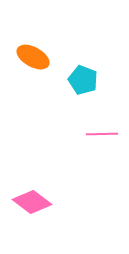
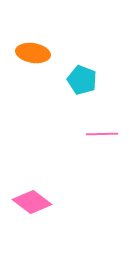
orange ellipse: moved 4 px up; rotated 20 degrees counterclockwise
cyan pentagon: moved 1 px left
